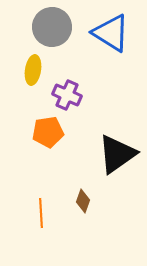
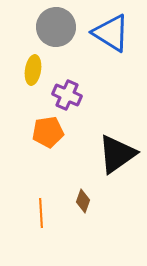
gray circle: moved 4 px right
